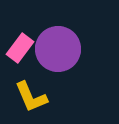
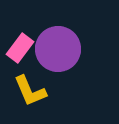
yellow L-shape: moved 1 px left, 6 px up
